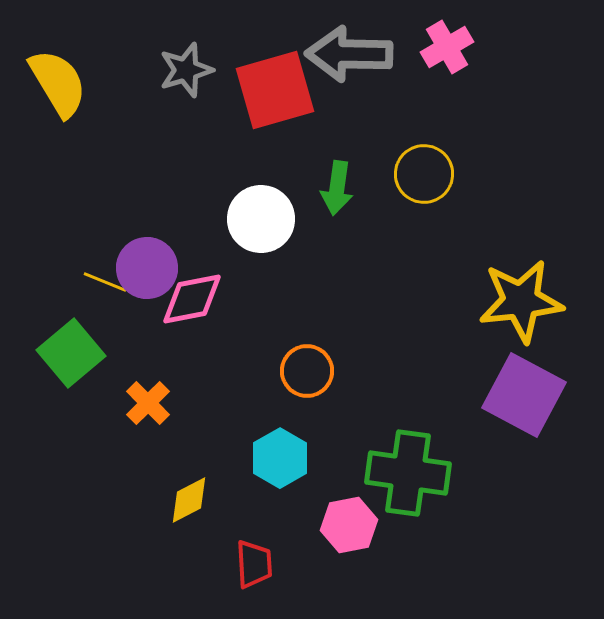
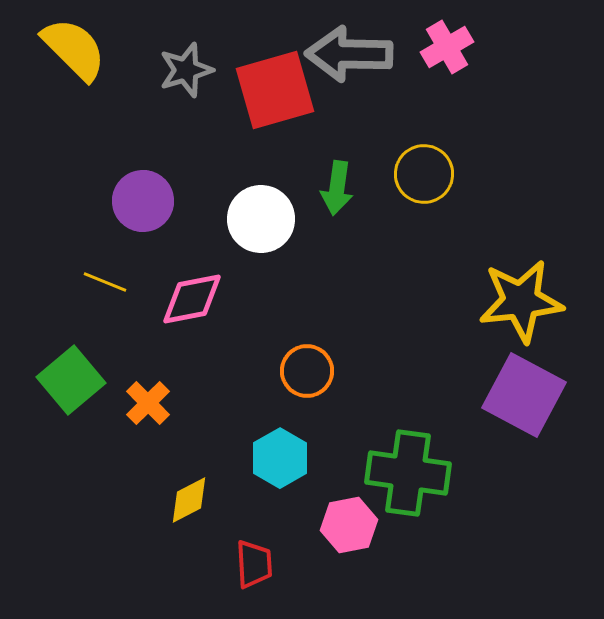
yellow semicircle: moved 16 px right, 34 px up; rotated 14 degrees counterclockwise
purple circle: moved 4 px left, 67 px up
green square: moved 27 px down
